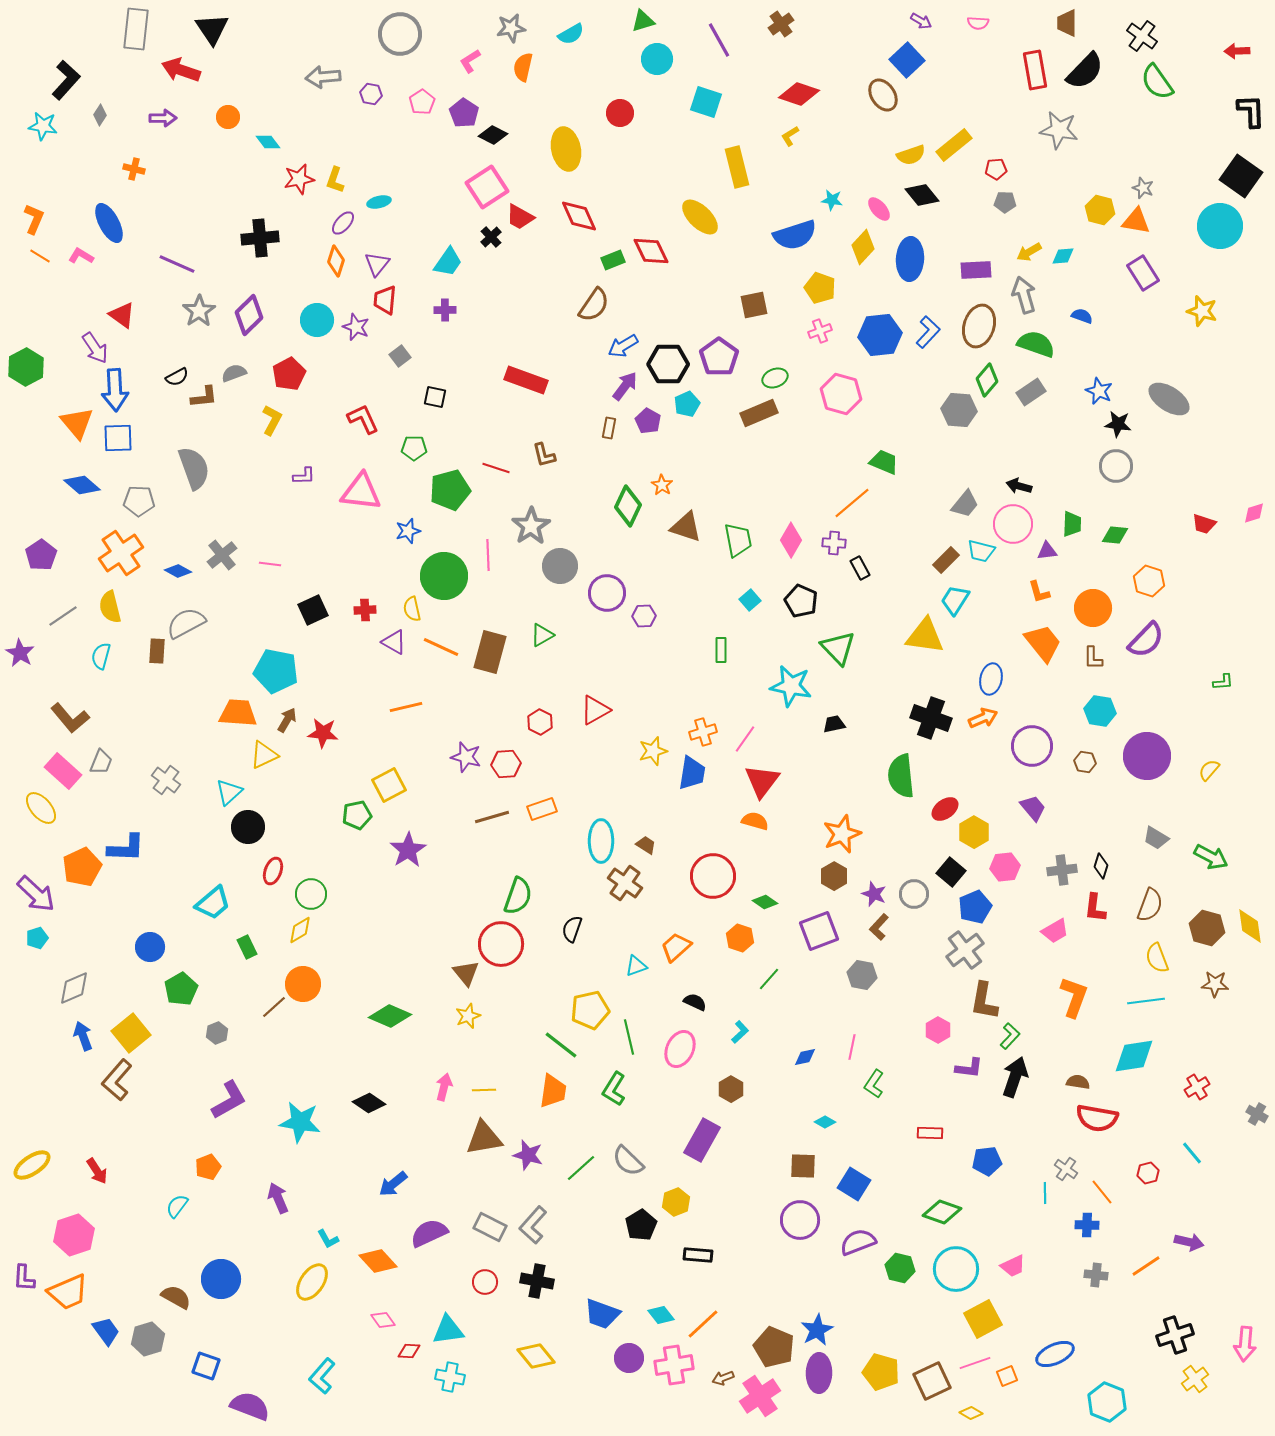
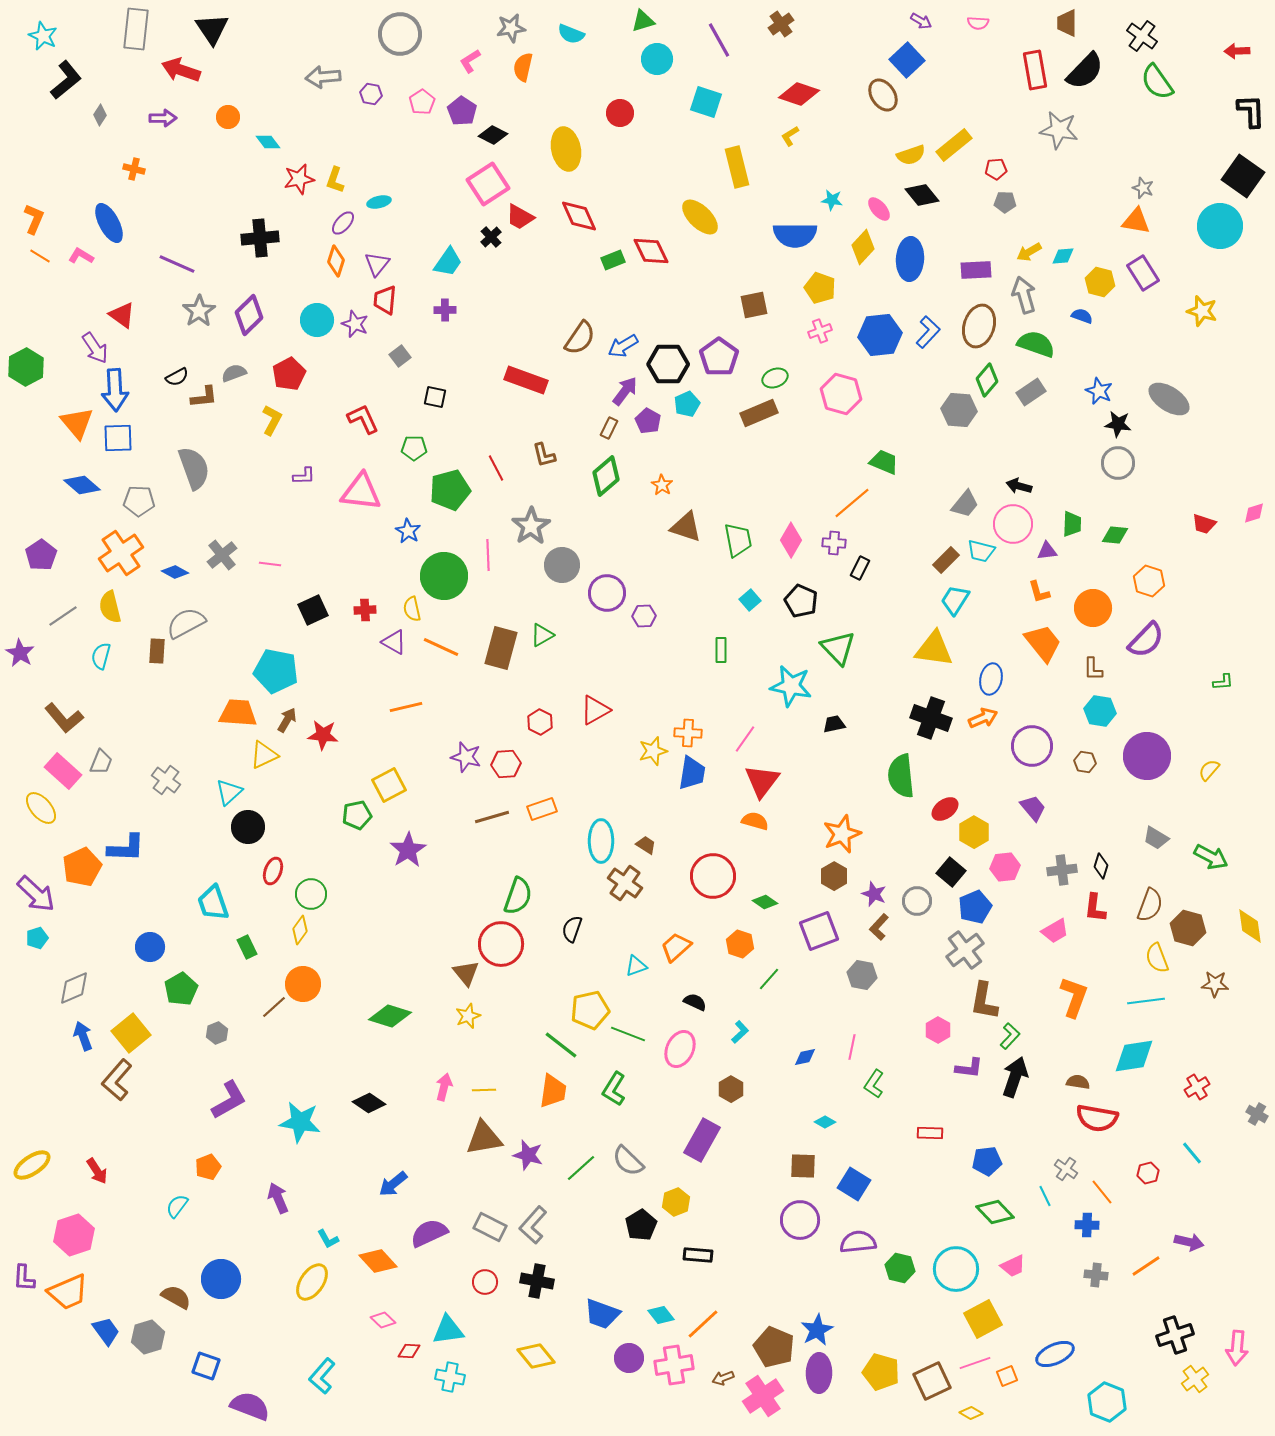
cyan semicircle at (571, 34): rotated 52 degrees clockwise
black L-shape at (66, 80): rotated 9 degrees clockwise
purple pentagon at (464, 113): moved 2 px left, 2 px up
cyan star at (43, 126): moved 90 px up; rotated 16 degrees clockwise
black square at (1241, 176): moved 2 px right
pink square at (487, 187): moved 1 px right, 3 px up
yellow hexagon at (1100, 210): moved 72 px down
blue semicircle at (795, 235): rotated 18 degrees clockwise
brown semicircle at (594, 305): moved 14 px left, 33 px down
purple star at (356, 327): moved 1 px left, 3 px up
purple arrow at (625, 386): moved 5 px down
brown rectangle at (609, 428): rotated 15 degrees clockwise
gray circle at (1116, 466): moved 2 px right, 3 px up
red line at (496, 468): rotated 44 degrees clockwise
green diamond at (628, 506): moved 22 px left, 30 px up; rotated 24 degrees clockwise
blue star at (408, 531): rotated 25 degrees counterclockwise
gray circle at (560, 566): moved 2 px right, 1 px up
black rectangle at (860, 568): rotated 55 degrees clockwise
blue diamond at (178, 571): moved 3 px left, 1 px down
yellow triangle at (925, 636): moved 9 px right, 13 px down
brown rectangle at (490, 652): moved 11 px right, 4 px up
brown L-shape at (1093, 658): moved 11 px down
brown L-shape at (70, 718): moved 6 px left
orange cross at (703, 732): moved 15 px left, 1 px down; rotated 20 degrees clockwise
red star at (323, 733): moved 2 px down
gray circle at (914, 894): moved 3 px right, 7 px down
cyan trapezoid at (213, 903): rotated 111 degrees clockwise
brown hexagon at (1207, 928): moved 19 px left
yellow diamond at (300, 930): rotated 24 degrees counterclockwise
orange hexagon at (740, 938): moved 6 px down
green diamond at (390, 1016): rotated 6 degrees counterclockwise
green line at (629, 1037): moved 1 px left, 3 px up; rotated 56 degrees counterclockwise
cyan line at (1045, 1193): moved 3 px down; rotated 25 degrees counterclockwise
green diamond at (942, 1212): moved 53 px right; rotated 27 degrees clockwise
purple semicircle at (858, 1242): rotated 15 degrees clockwise
pink diamond at (383, 1320): rotated 10 degrees counterclockwise
gray hexagon at (148, 1339): moved 2 px up
pink arrow at (1245, 1344): moved 8 px left, 4 px down
pink cross at (760, 1396): moved 3 px right
